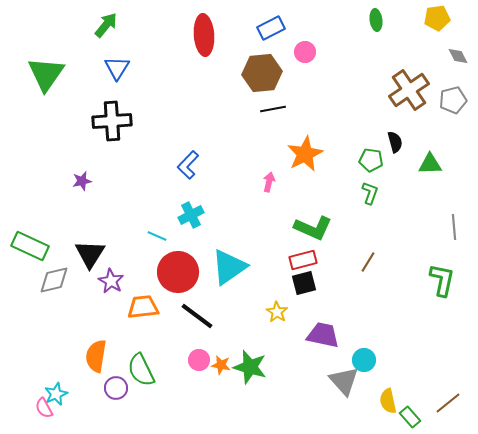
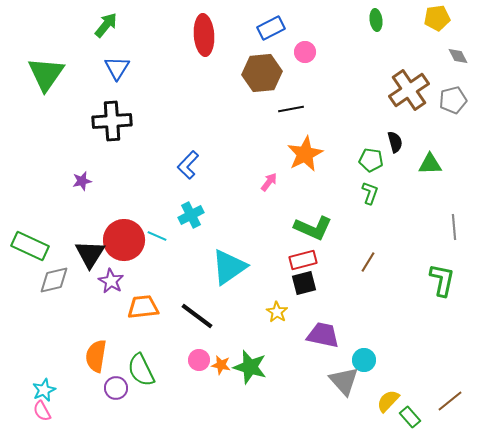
black line at (273, 109): moved 18 px right
pink arrow at (269, 182): rotated 24 degrees clockwise
red circle at (178, 272): moved 54 px left, 32 px up
cyan star at (56, 394): moved 12 px left, 4 px up
yellow semicircle at (388, 401): rotated 55 degrees clockwise
brown line at (448, 403): moved 2 px right, 2 px up
pink semicircle at (44, 408): moved 2 px left, 3 px down
